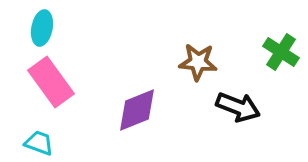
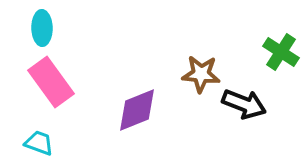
cyan ellipse: rotated 12 degrees counterclockwise
brown star: moved 3 px right, 12 px down
black arrow: moved 6 px right, 3 px up
